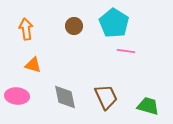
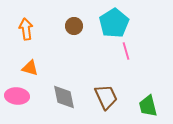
cyan pentagon: rotated 8 degrees clockwise
pink line: rotated 66 degrees clockwise
orange triangle: moved 3 px left, 3 px down
gray diamond: moved 1 px left
green trapezoid: rotated 120 degrees counterclockwise
